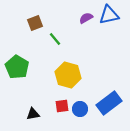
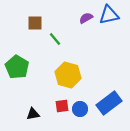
brown square: rotated 21 degrees clockwise
